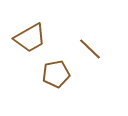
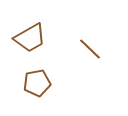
brown pentagon: moved 19 px left, 9 px down
